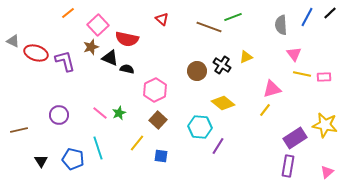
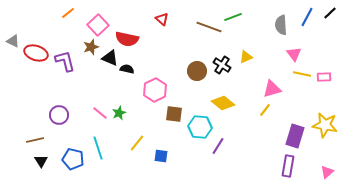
brown square at (158, 120): moved 16 px right, 6 px up; rotated 36 degrees counterclockwise
brown line at (19, 130): moved 16 px right, 10 px down
purple rectangle at (295, 138): moved 2 px up; rotated 40 degrees counterclockwise
